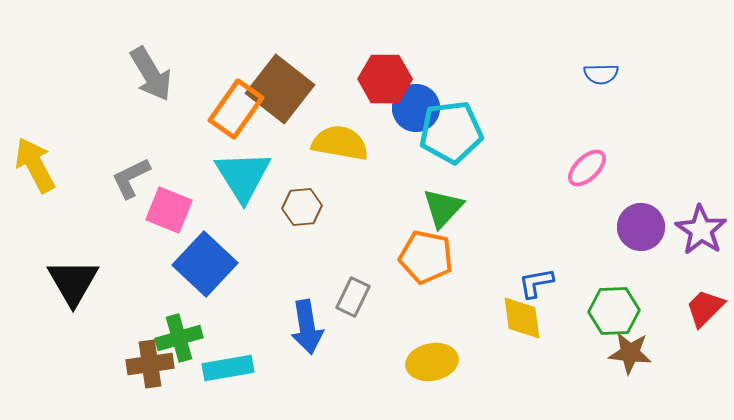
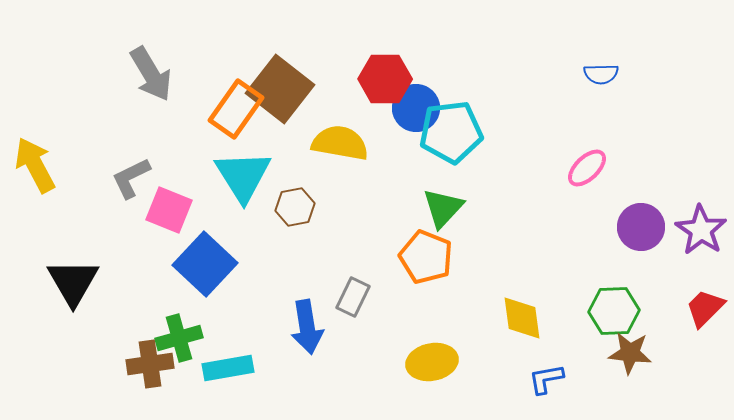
brown hexagon: moved 7 px left; rotated 6 degrees counterclockwise
orange pentagon: rotated 10 degrees clockwise
blue L-shape: moved 10 px right, 96 px down
